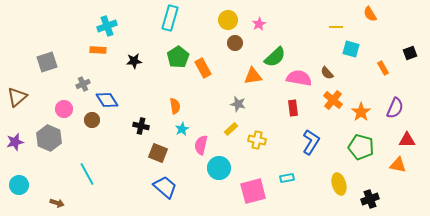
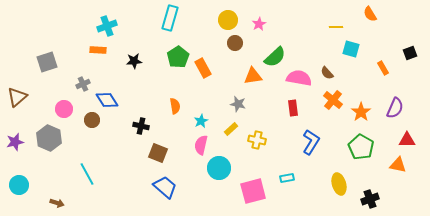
cyan star at (182, 129): moved 19 px right, 8 px up
green pentagon at (361, 147): rotated 15 degrees clockwise
